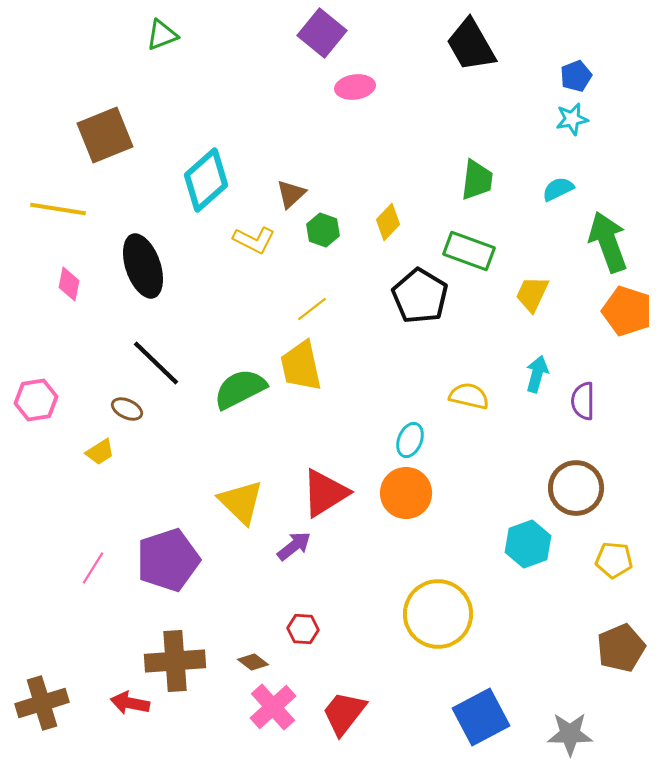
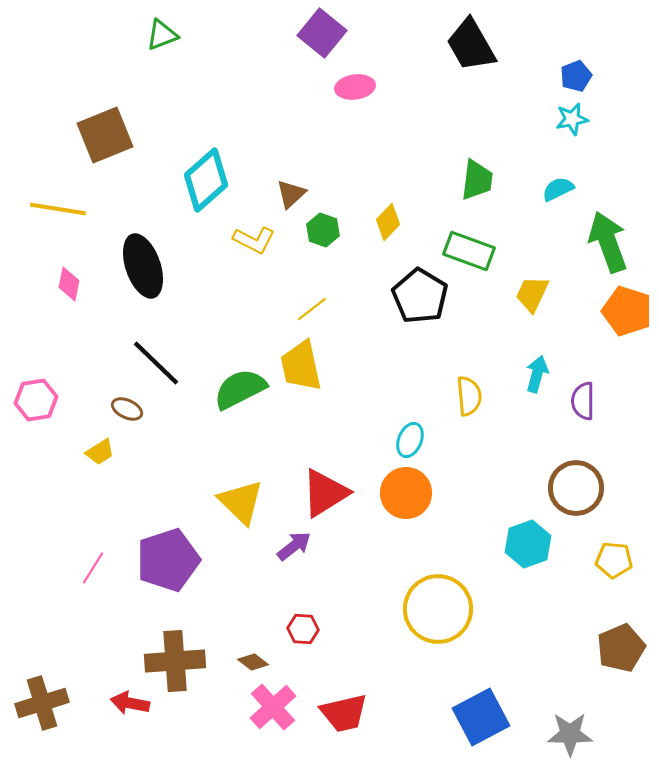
yellow semicircle at (469, 396): rotated 72 degrees clockwise
yellow circle at (438, 614): moved 5 px up
red trapezoid at (344, 713): rotated 141 degrees counterclockwise
